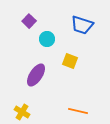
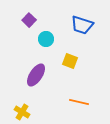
purple square: moved 1 px up
cyan circle: moved 1 px left
orange line: moved 1 px right, 9 px up
